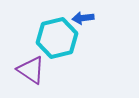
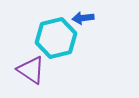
cyan hexagon: moved 1 px left
